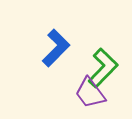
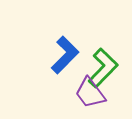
blue L-shape: moved 9 px right, 7 px down
